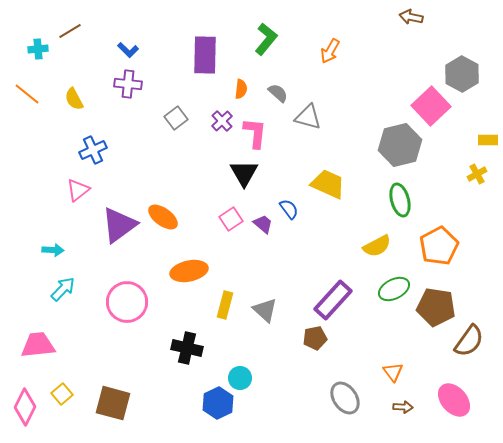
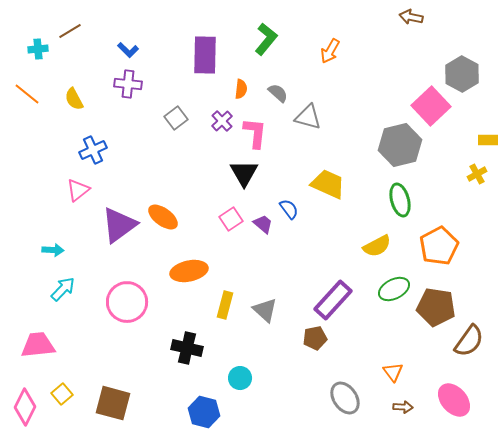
blue hexagon at (218, 403): moved 14 px left, 9 px down; rotated 20 degrees counterclockwise
